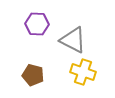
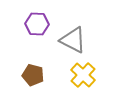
yellow cross: moved 3 px down; rotated 25 degrees clockwise
